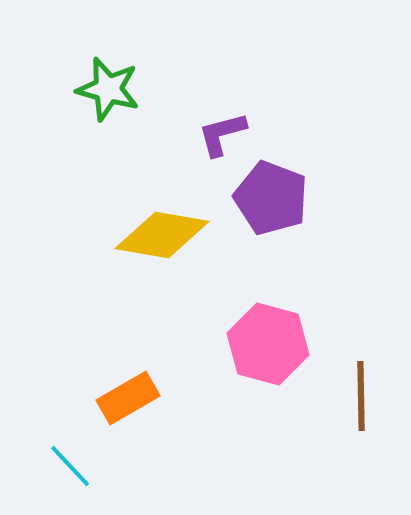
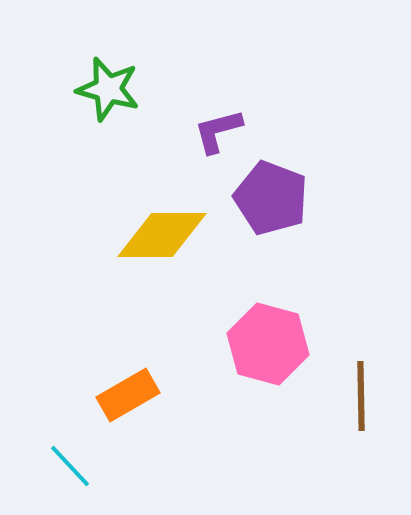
purple L-shape: moved 4 px left, 3 px up
yellow diamond: rotated 10 degrees counterclockwise
orange rectangle: moved 3 px up
